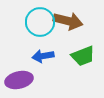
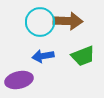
brown arrow: rotated 12 degrees counterclockwise
